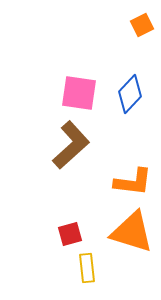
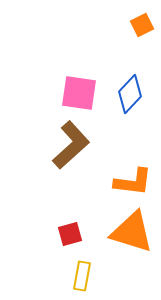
yellow rectangle: moved 5 px left, 8 px down; rotated 16 degrees clockwise
